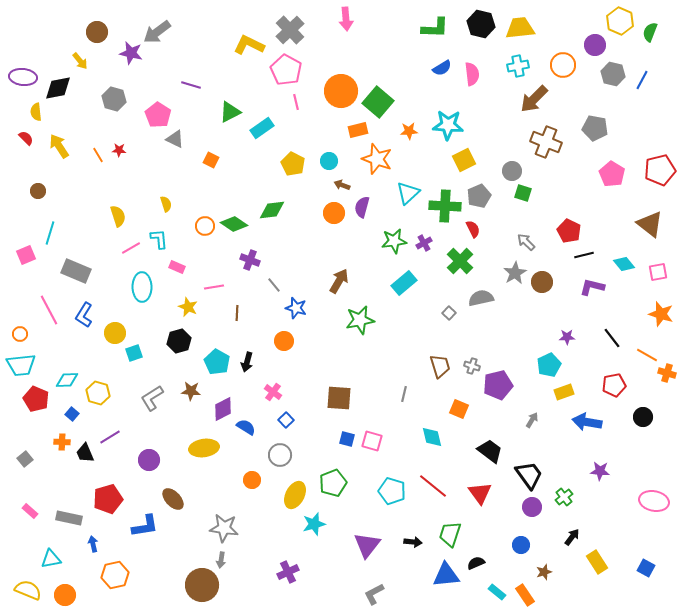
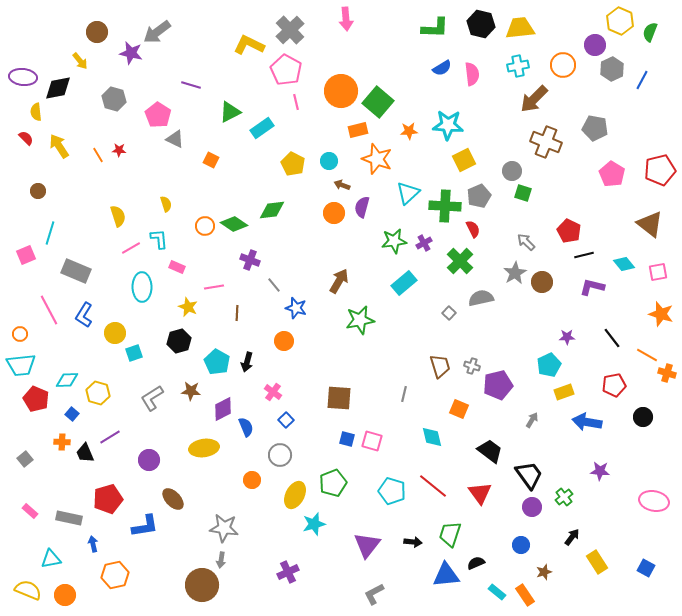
gray hexagon at (613, 74): moved 1 px left, 5 px up; rotated 20 degrees clockwise
blue semicircle at (246, 427): rotated 36 degrees clockwise
